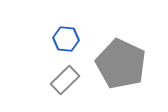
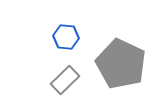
blue hexagon: moved 2 px up
